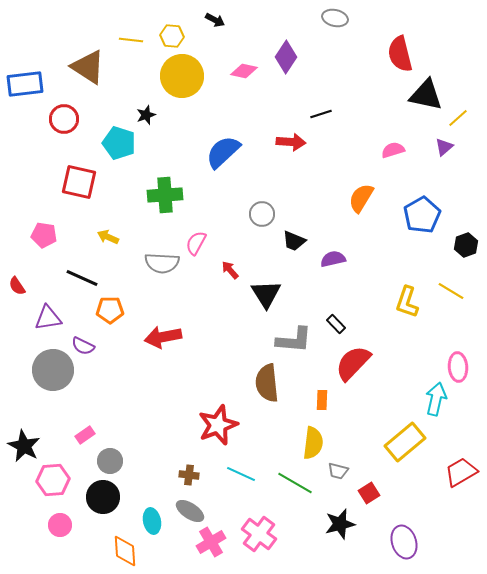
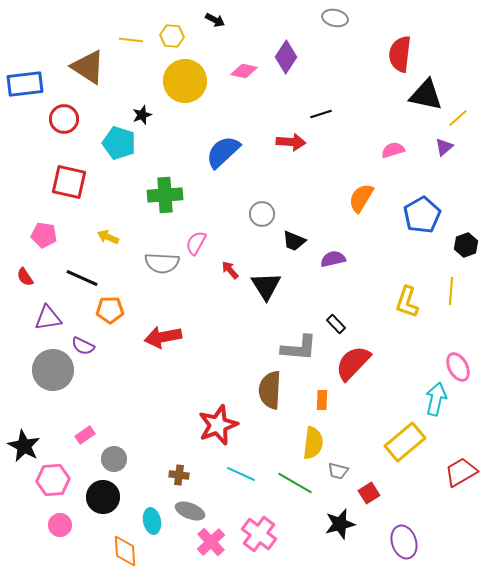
red semicircle at (400, 54): rotated 21 degrees clockwise
yellow circle at (182, 76): moved 3 px right, 5 px down
black star at (146, 115): moved 4 px left
red square at (79, 182): moved 10 px left
red semicircle at (17, 286): moved 8 px right, 9 px up
yellow line at (451, 291): rotated 64 degrees clockwise
black triangle at (266, 294): moved 8 px up
gray L-shape at (294, 340): moved 5 px right, 8 px down
pink ellipse at (458, 367): rotated 24 degrees counterclockwise
brown semicircle at (267, 383): moved 3 px right, 7 px down; rotated 9 degrees clockwise
gray circle at (110, 461): moved 4 px right, 2 px up
brown cross at (189, 475): moved 10 px left
gray ellipse at (190, 511): rotated 12 degrees counterclockwise
pink cross at (211, 542): rotated 12 degrees counterclockwise
